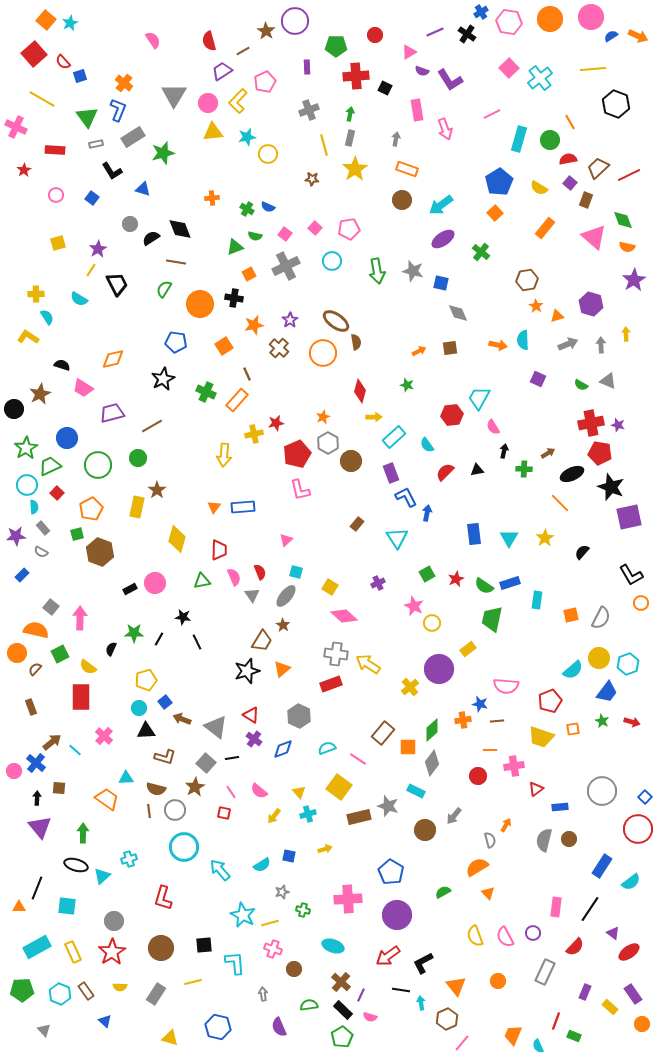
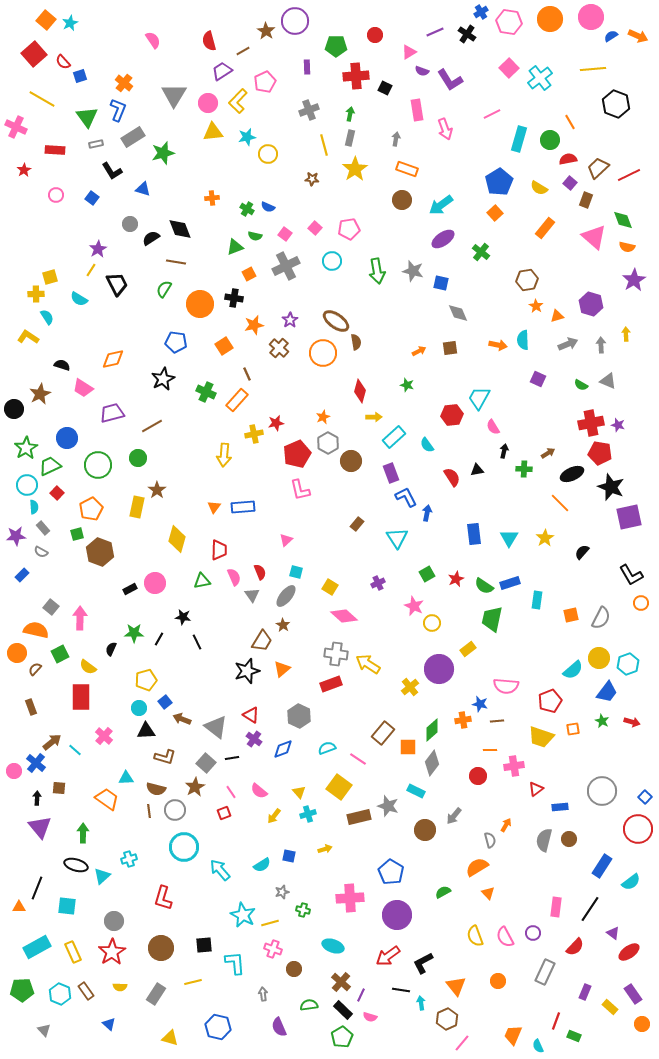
yellow square at (58, 243): moved 8 px left, 34 px down
red semicircle at (445, 472): moved 7 px right, 5 px down; rotated 102 degrees clockwise
red square at (224, 813): rotated 32 degrees counterclockwise
pink cross at (348, 899): moved 2 px right, 1 px up
blue triangle at (105, 1021): moved 4 px right, 3 px down
